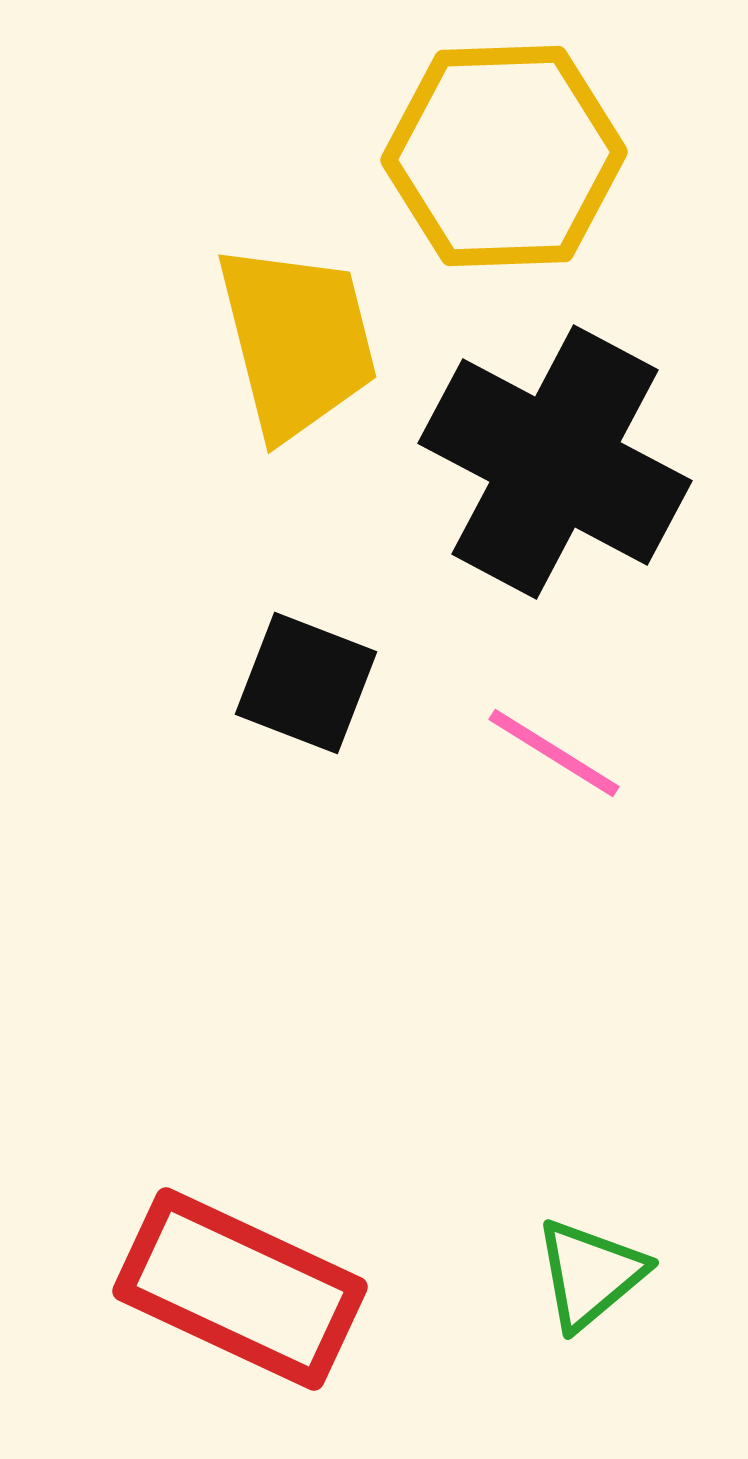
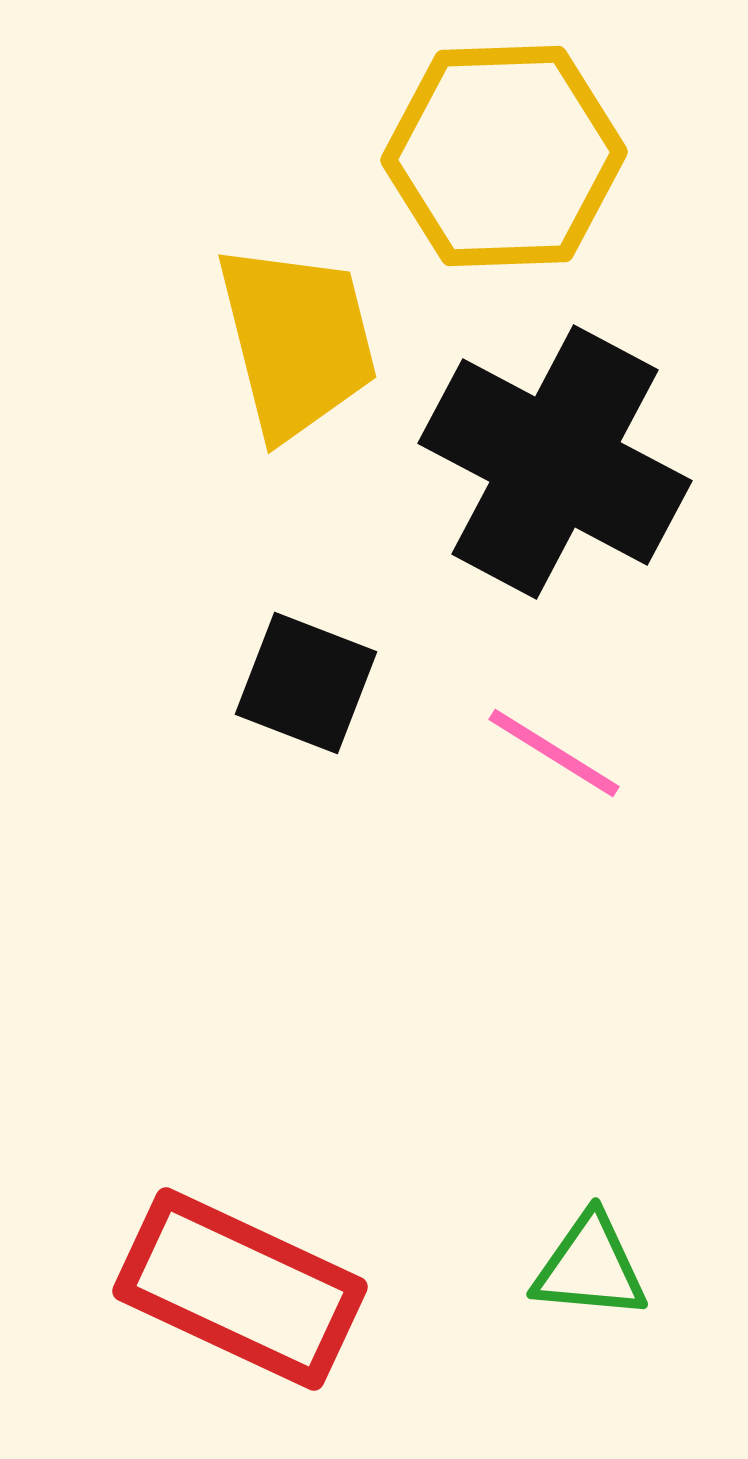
green triangle: moved 7 px up; rotated 45 degrees clockwise
